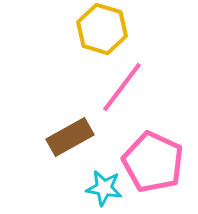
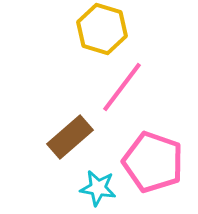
brown rectangle: rotated 12 degrees counterclockwise
pink pentagon: rotated 6 degrees counterclockwise
cyan star: moved 6 px left
